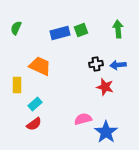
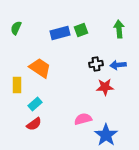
green arrow: moved 1 px right
orange trapezoid: moved 2 px down; rotated 10 degrees clockwise
red star: rotated 18 degrees counterclockwise
blue star: moved 3 px down
